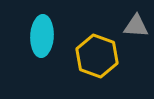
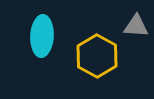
yellow hexagon: rotated 9 degrees clockwise
